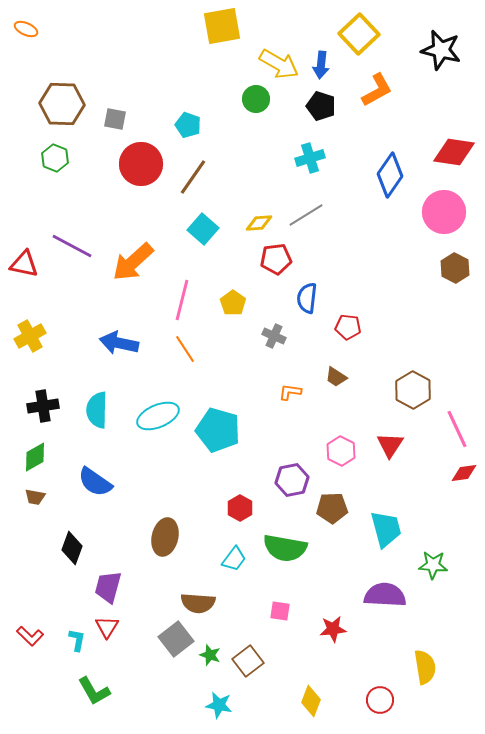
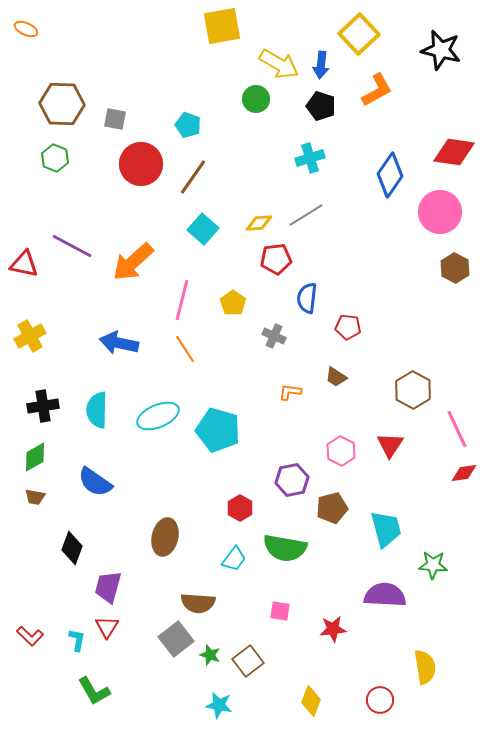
pink circle at (444, 212): moved 4 px left
brown pentagon at (332, 508): rotated 12 degrees counterclockwise
